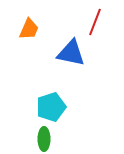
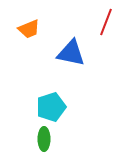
red line: moved 11 px right
orange trapezoid: rotated 45 degrees clockwise
